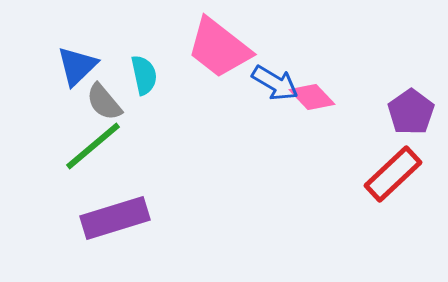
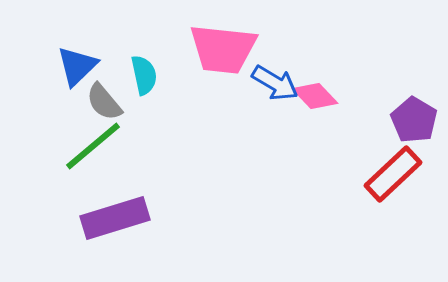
pink trapezoid: moved 4 px right, 1 px down; rotated 32 degrees counterclockwise
pink diamond: moved 3 px right, 1 px up
purple pentagon: moved 3 px right, 8 px down; rotated 6 degrees counterclockwise
